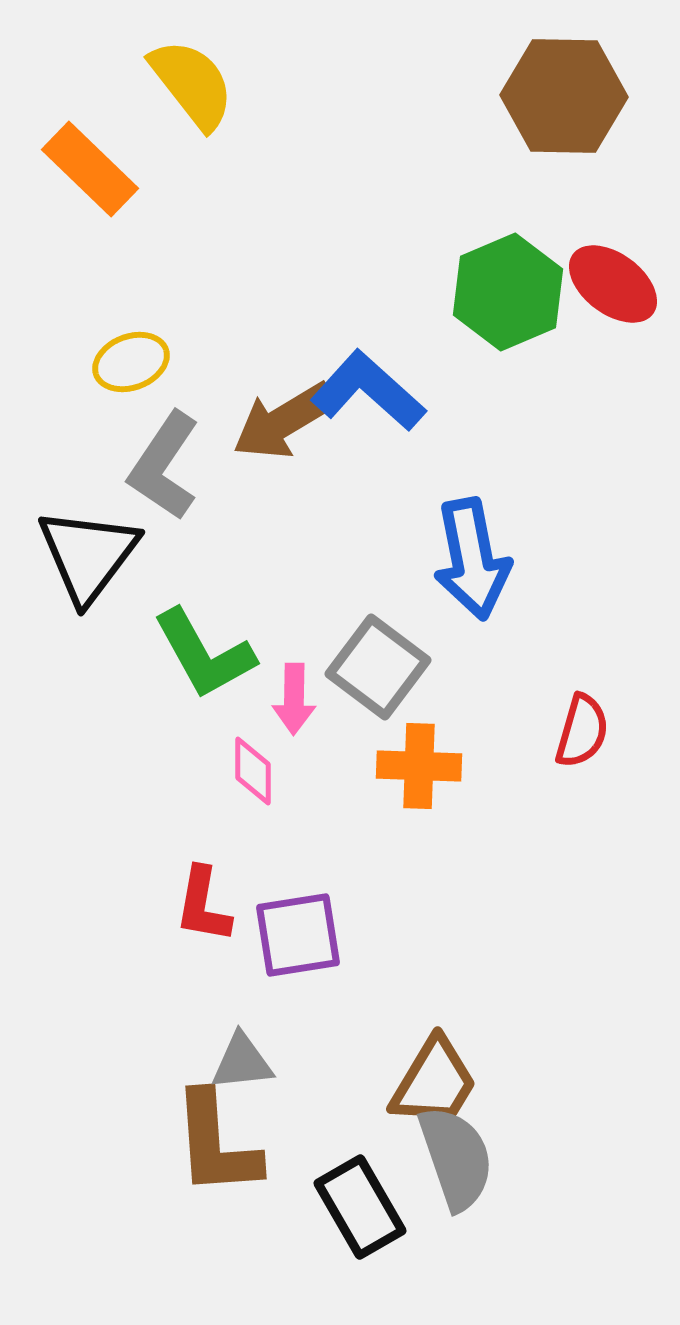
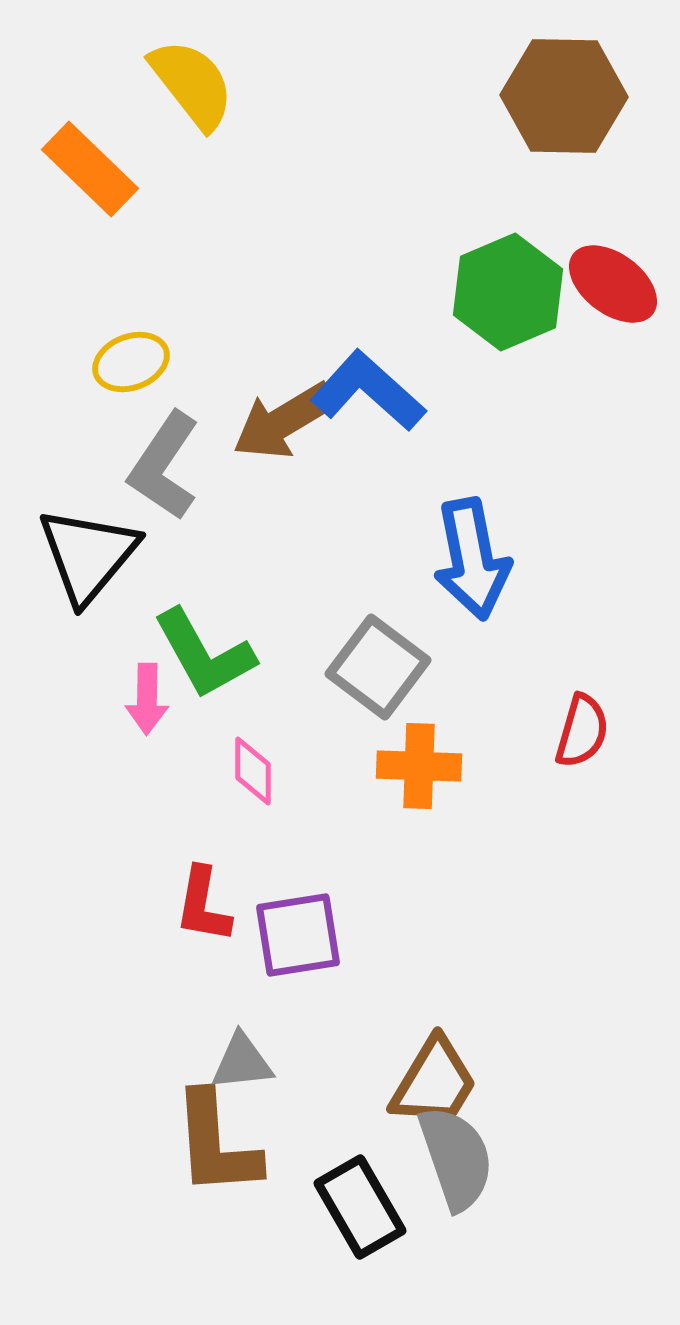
black triangle: rotated 3 degrees clockwise
pink arrow: moved 147 px left
